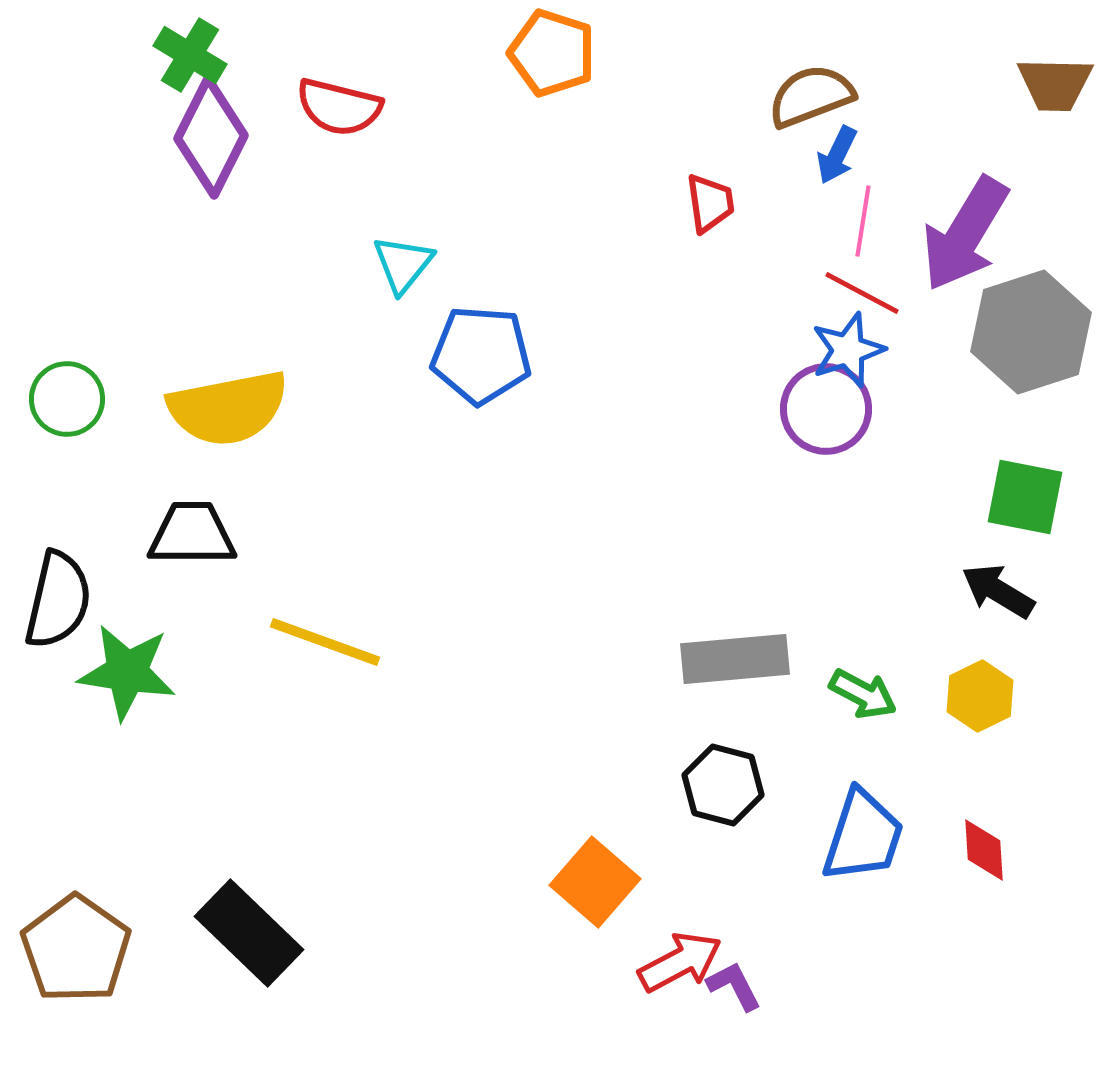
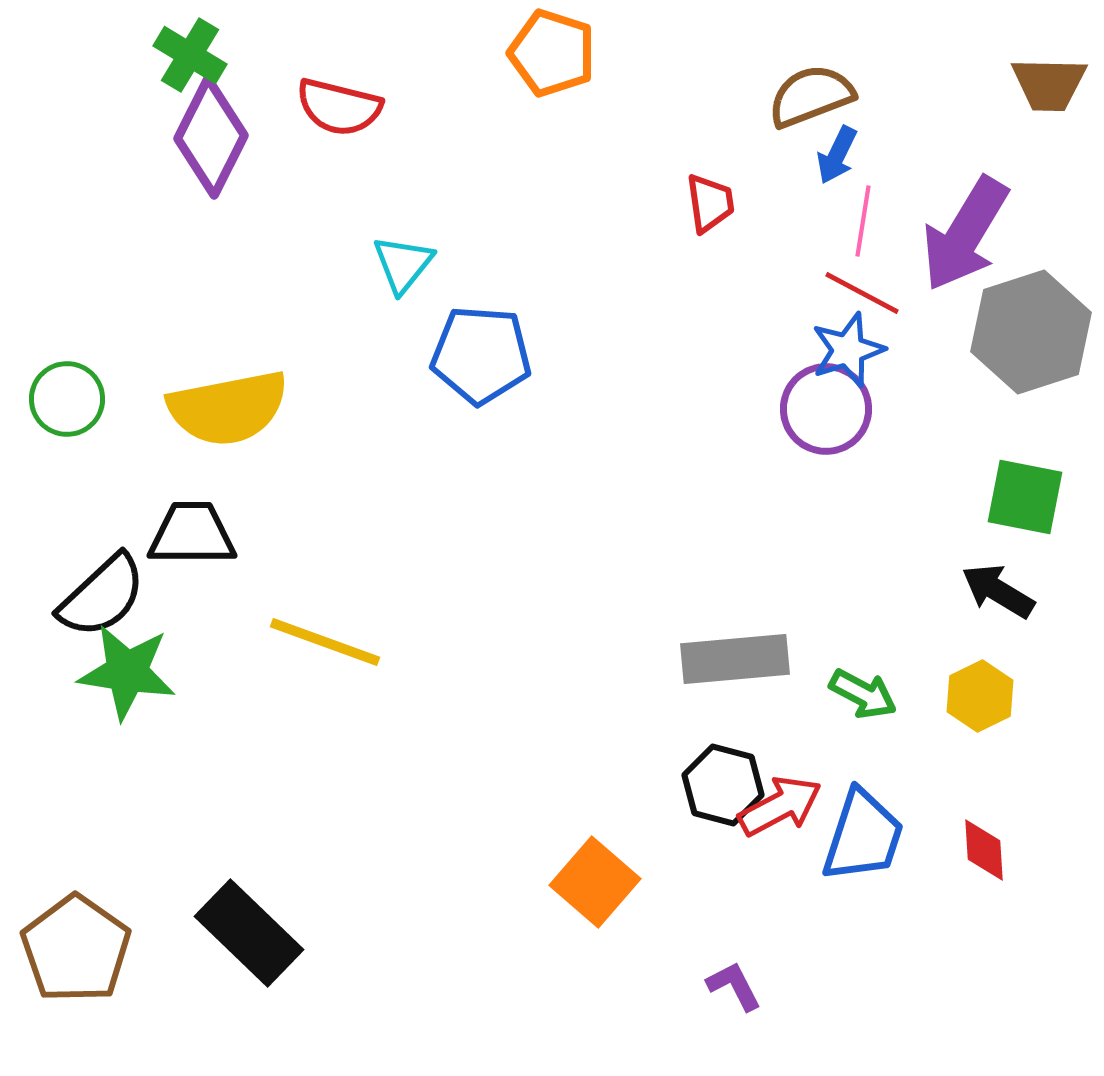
brown trapezoid: moved 6 px left
black semicircle: moved 44 px right, 4 px up; rotated 34 degrees clockwise
red arrow: moved 100 px right, 156 px up
